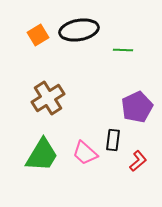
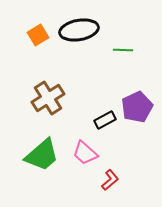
black rectangle: moved 8 px left, 20 px up; rotated 55 degrees clockwise
green trapezoid: rotated 18 degrees clockwise
red L-shape: moved 28 px left, 19 px down
